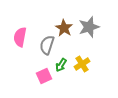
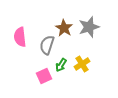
pink semicircle: rotated 18 degrees counterclockwise
